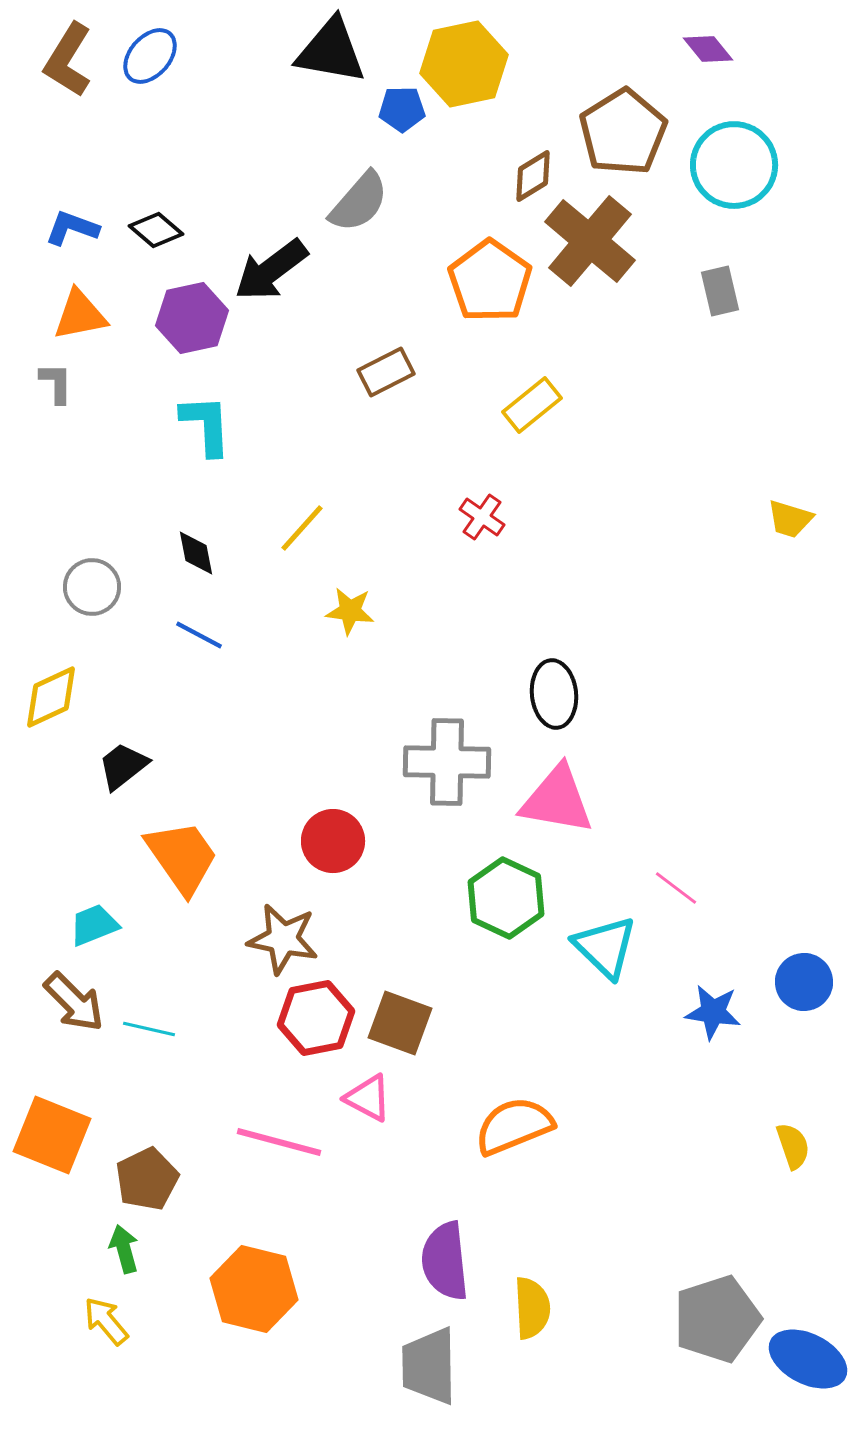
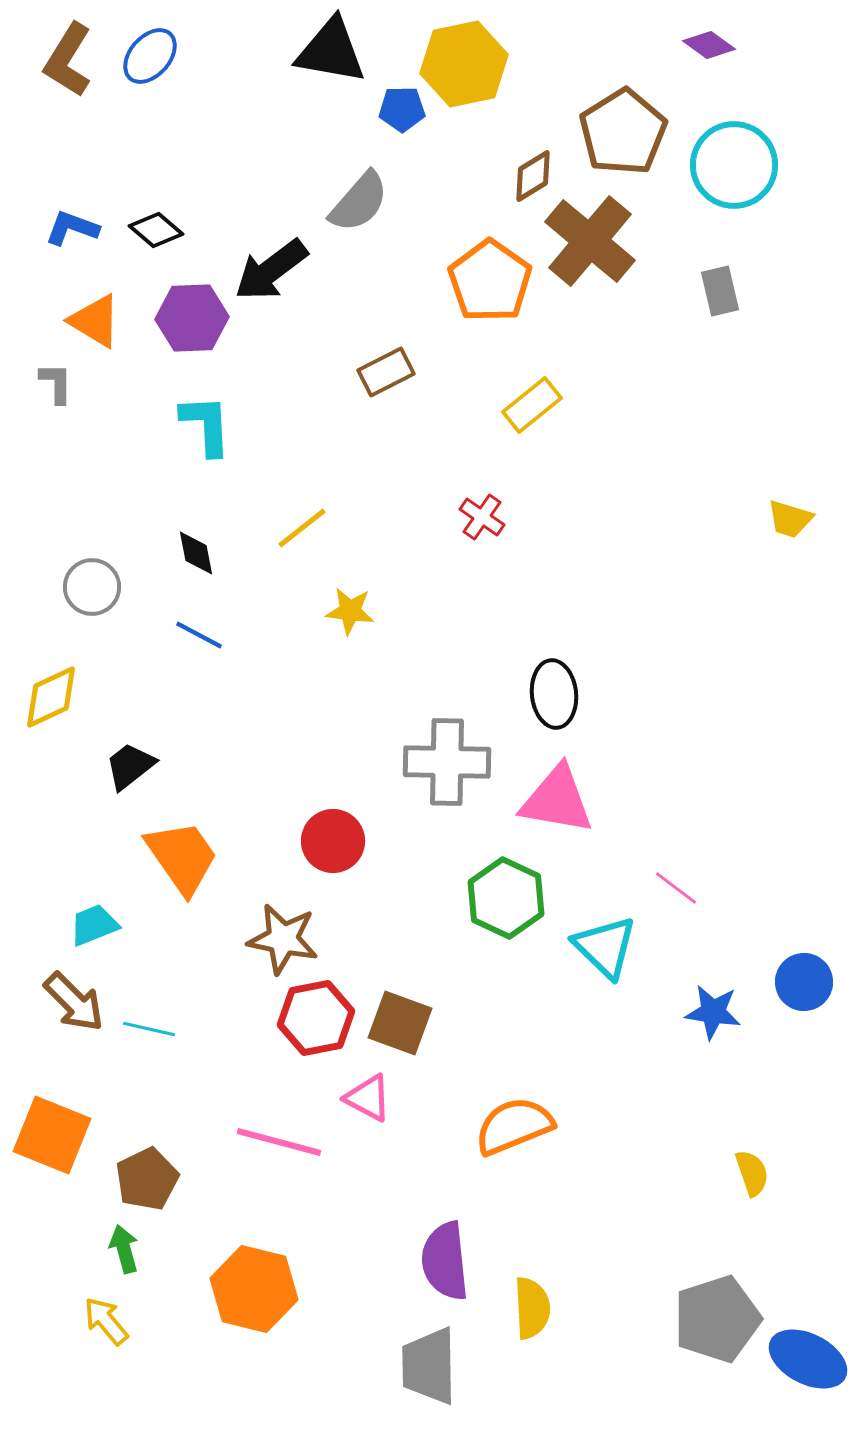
purple diamond at (708, 49): moved 1 px right, 4 px up; rotated 15 degrees counterclockwise
orange triangle at (80, 315): moved 15 px right, 6 px down; rotated 42 degrees clockwise
purple hexagon at (192, 318): rotated 10 degrees clockwise
yellow line at (302, 528): rotated 10 degrees clockwise
black trapezoid at (123, 766): moved 7 px right
yellow semicircle at (793, 1146): moved 41 px left, 27 px down
